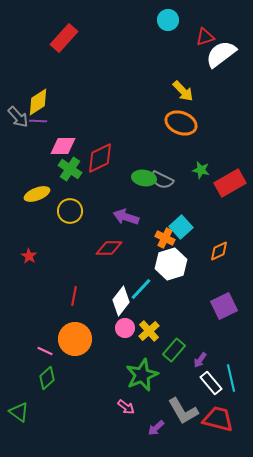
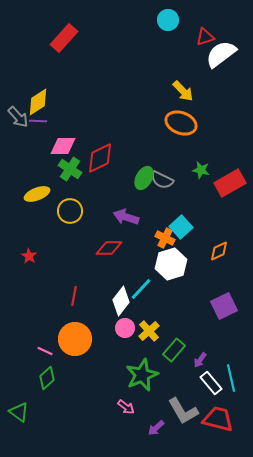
green ellipse at (144, 178): rotated 70 degrees counterclockwise
